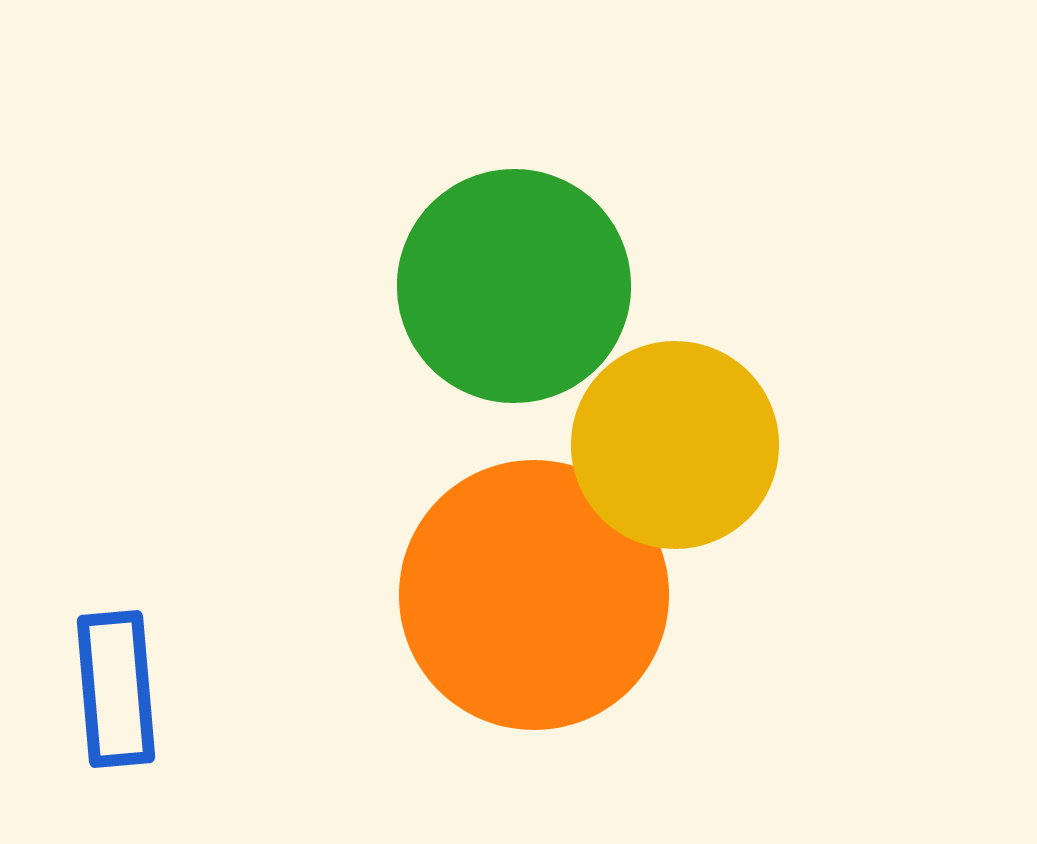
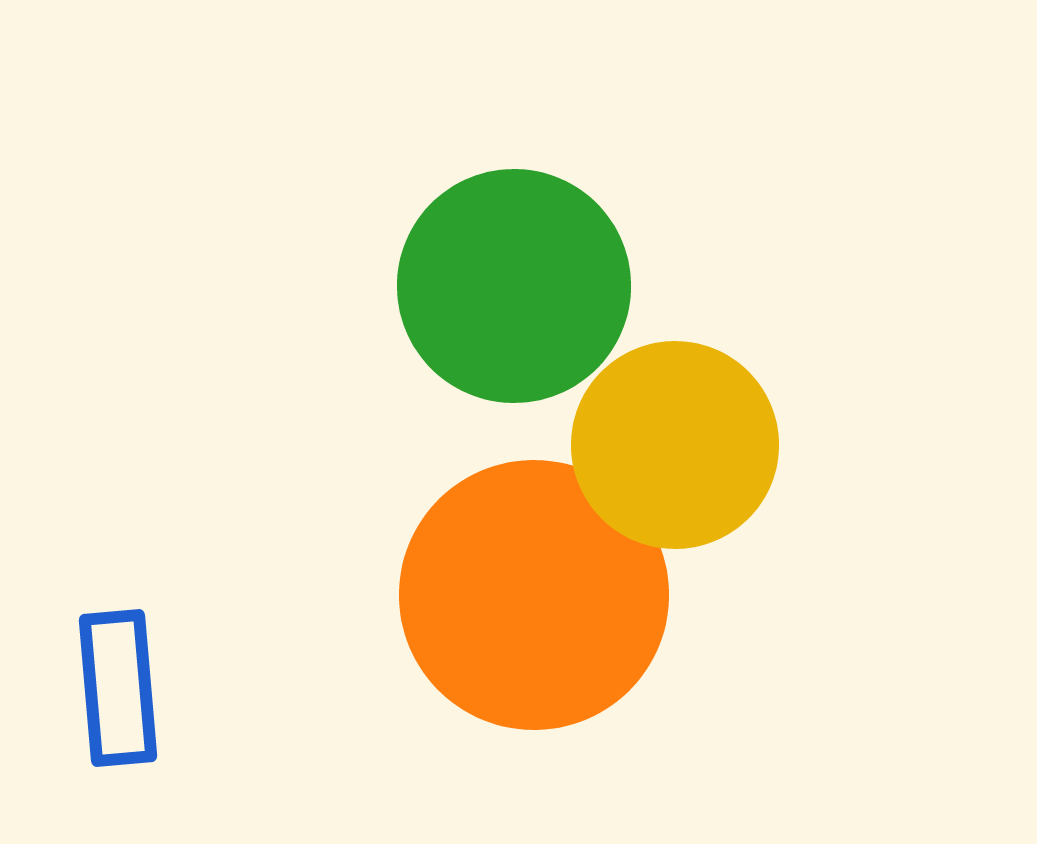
blue rectangle: moved 2 px right, 1 px up
